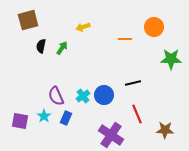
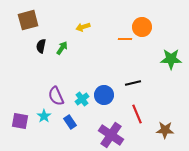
orange circle: moved 12 px left
cyan cross: moved 1 px left, 3 px down
blue rectangle: moved 4 px right, 4 px down; rotated 56 degrees counterclockwise
